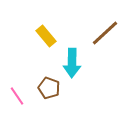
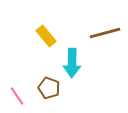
brown line: rotated 28 degrees clockwise
